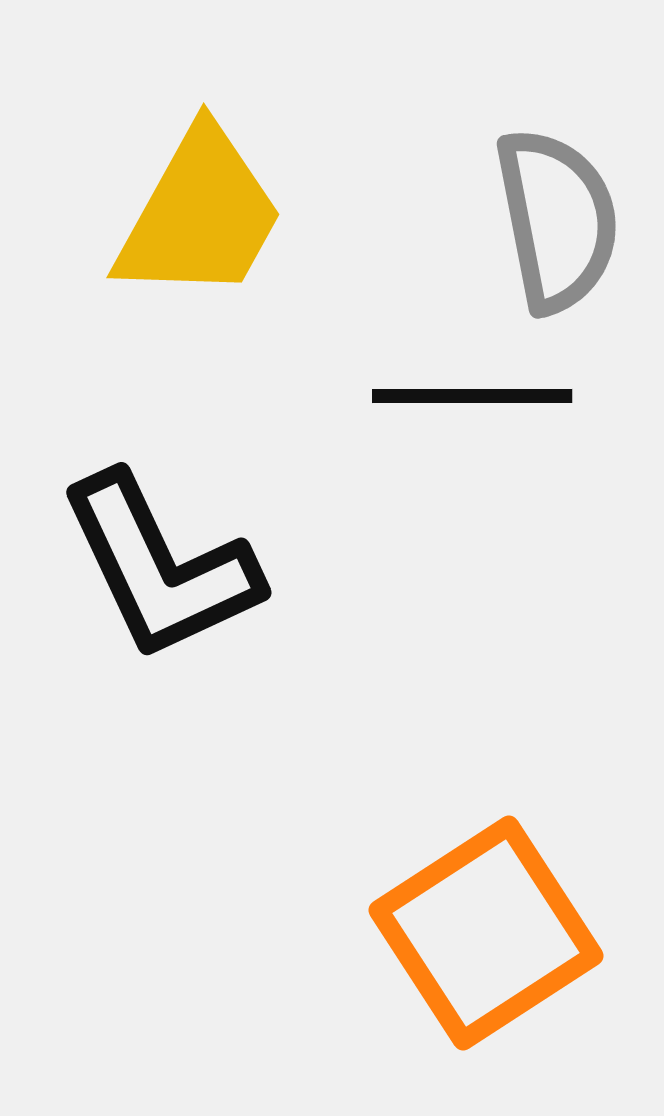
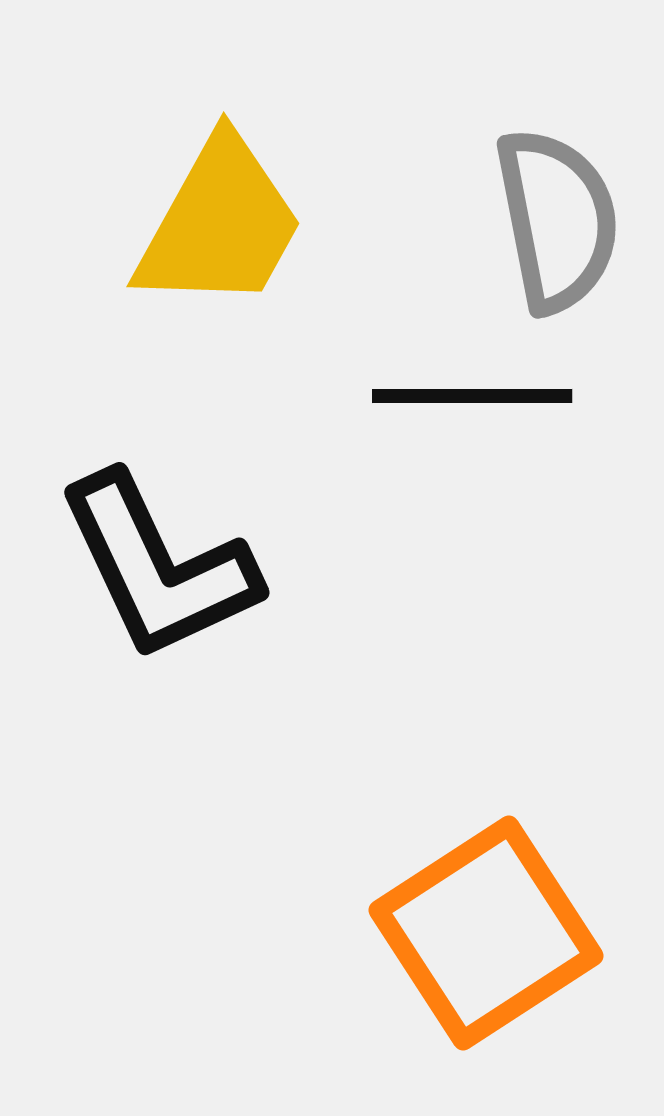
yellow trapezoid: moved 20 px right, 9 px down
black L-shape: moved 2 px left
